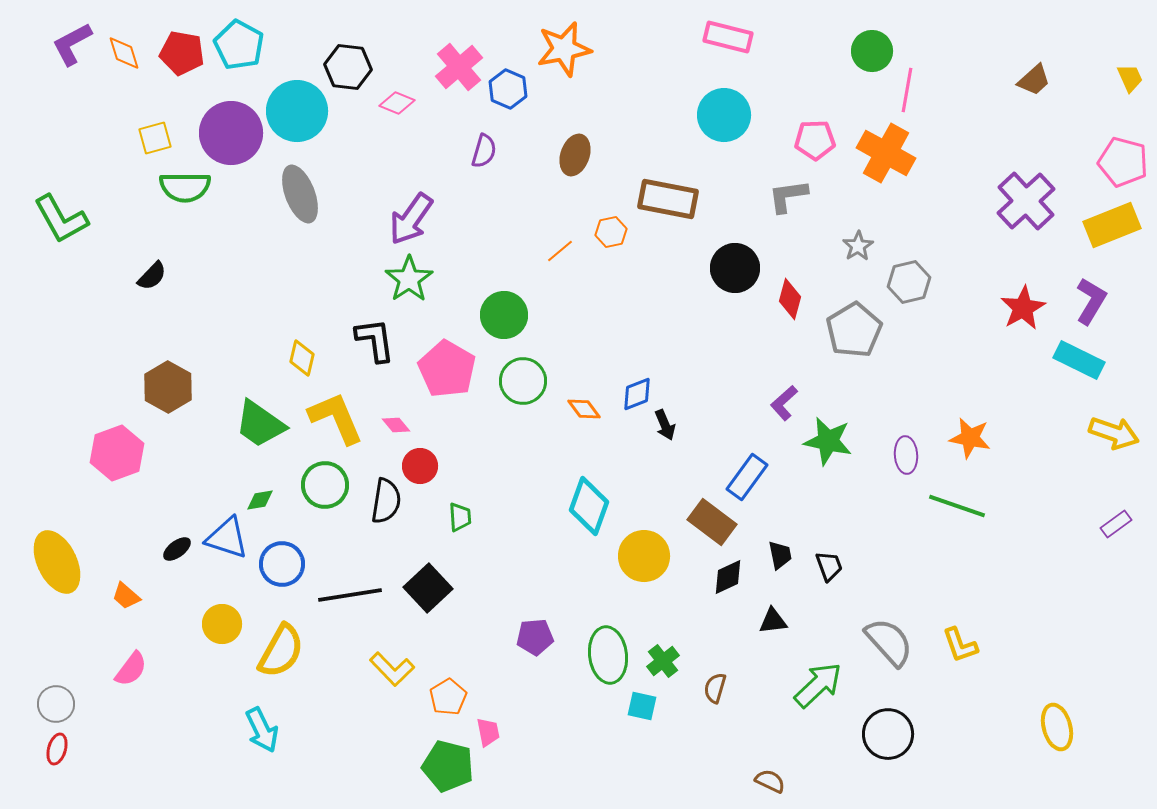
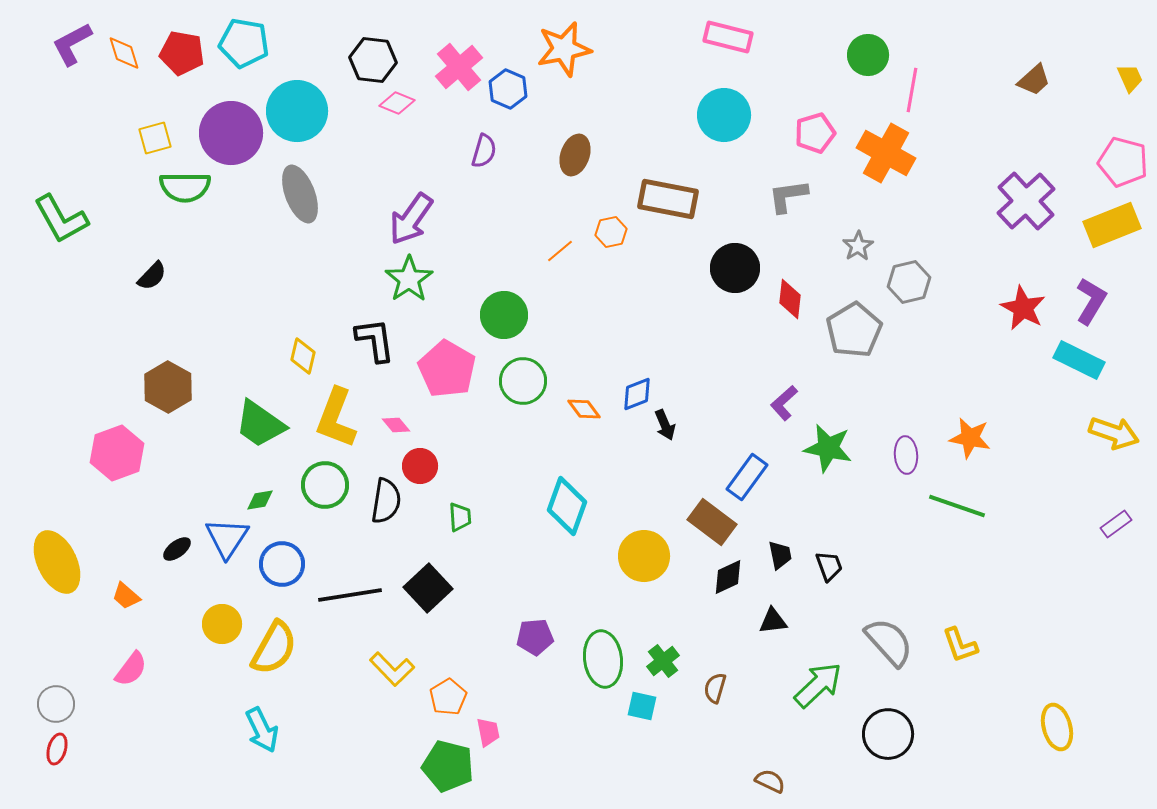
cyan pentagon at (239, 45): moved 5 px right, 2 px up; rotated 18 degrees counterclockwise
green circle at (872, 51): moved 4 px left, 4 px down
black hexagon at (348, 67): moved 25 px right, 7 px up
pink line at (907, 90): moved 5 px right
pink pentagon at (815, 140): moved 7 px up; rotated 15 degrees counterclockwise
red diamond at (790, 299): rotated 9 degrees counterclockwise
red star at (1023, 308): rotated 15 degrees counterclockwise
yellow diamond at (302, 358): moved 1 px right, 2 px up
yellow L-shape at (336, 418): rotated 136 degrees counterclockwise
green star at (828, 441): moved 7 px down
cyan diamond at (589, 506): moved 22 px left
blue triangle at (227, 538): rotated 45 degrees clockwise
yellow semicircle at (281, 651): moved 7 px left, 3 px up
green ellipse at (608, 655): moved 5 px left, 4 px down
